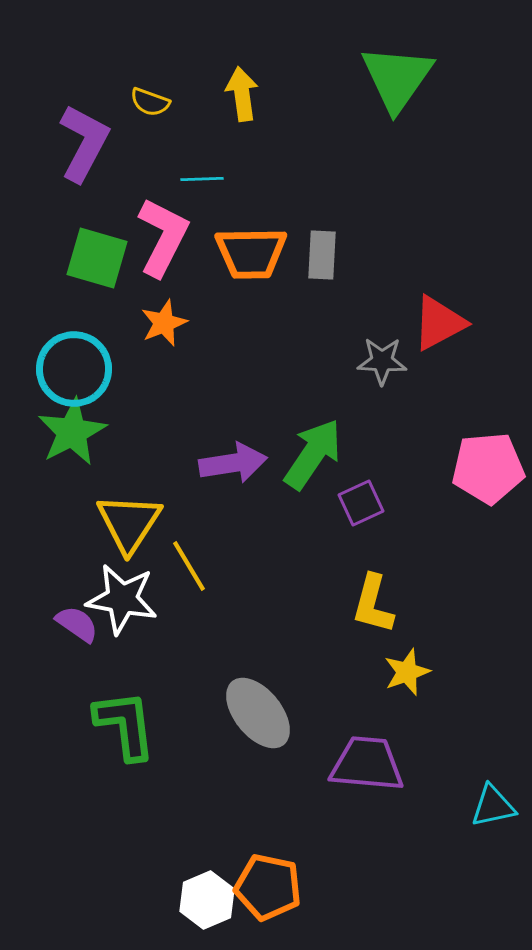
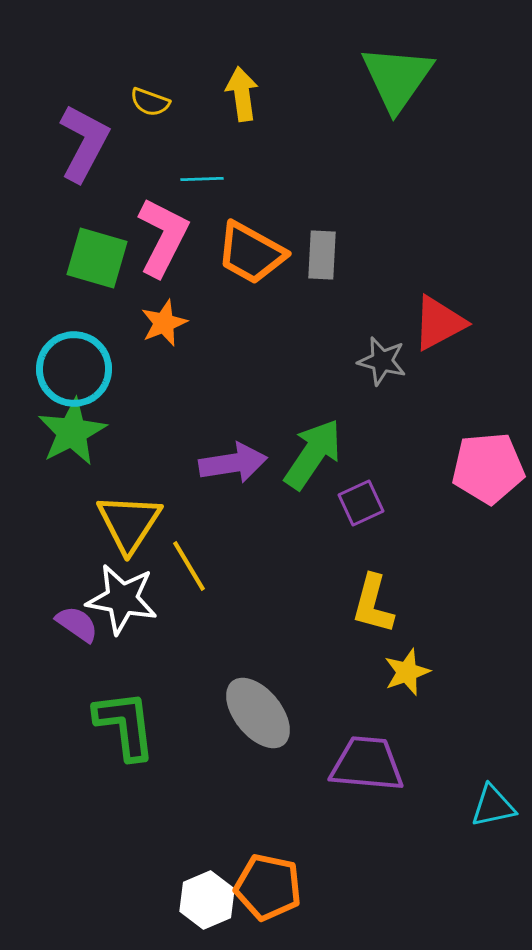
orange trapezoid: rotated 30 degrees clockwise
gray star: rotated 12 degrees clockwise
